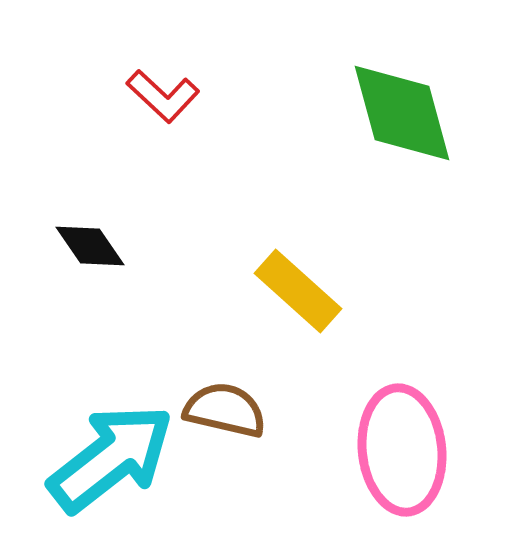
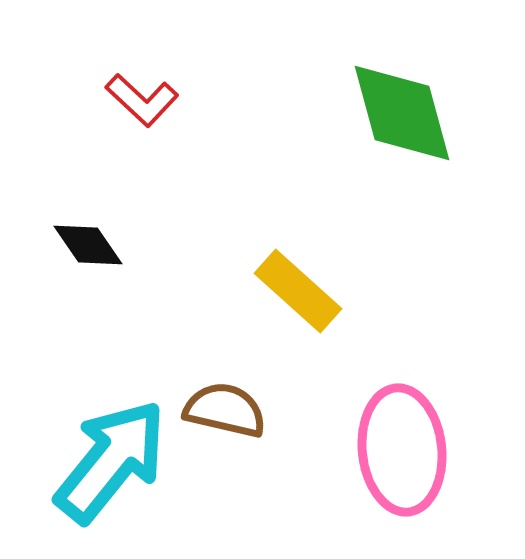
red L-shape: moved 21 px left, 4 px down
black diamond: moved 2 px left, 1 px up
cyan arrow: moved 3 px down; rotated 13 degrees counterclockwise
